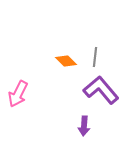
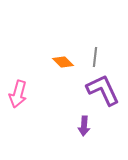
orange diamond: moved 3 px left, 1 px down
purple L-shape: moved 2 px right; rotated 15 degrees clockwise
pink arrow: rotated 12 degrees counterclockwise
